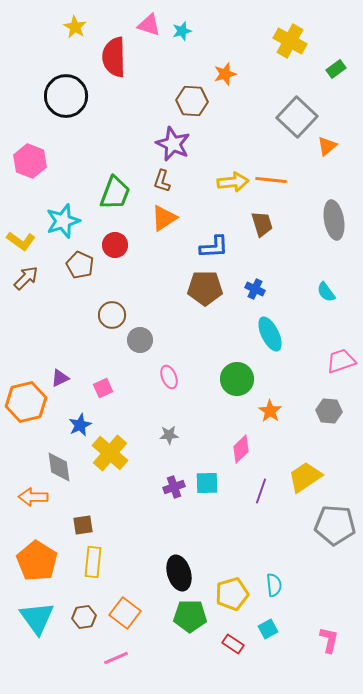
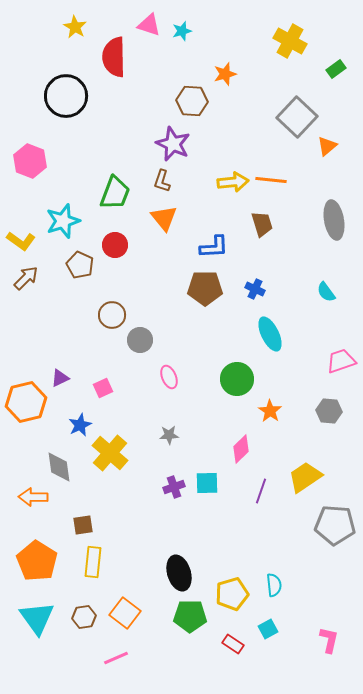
orange triangle at (164, 218): rotated 36 degrees counterclockwise
